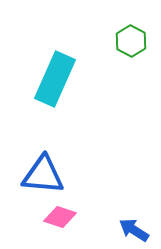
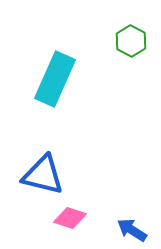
blue triangle: rotated 9 degrees clockwise
pink diamond: moved 10 px right, 1 px down
blue arrow: moved 2 px left
